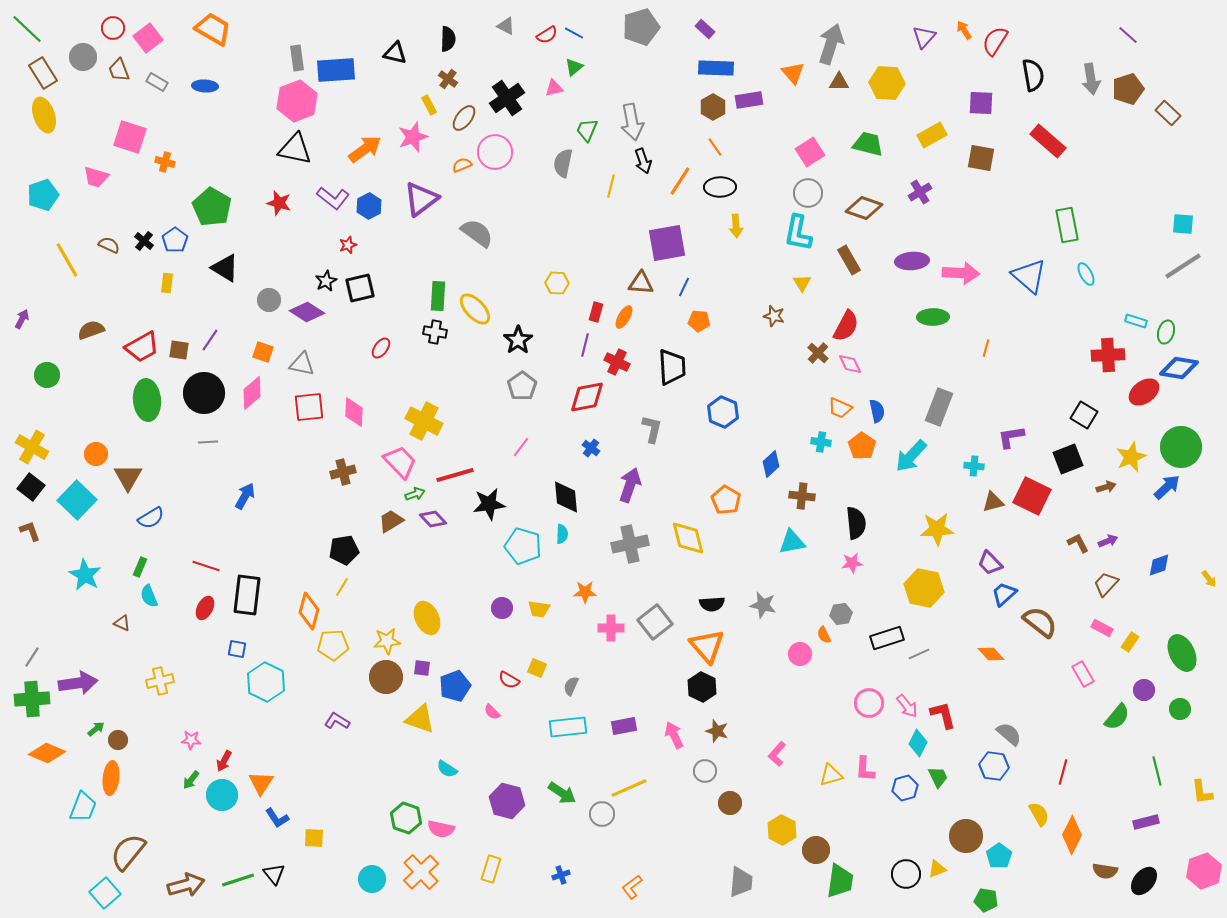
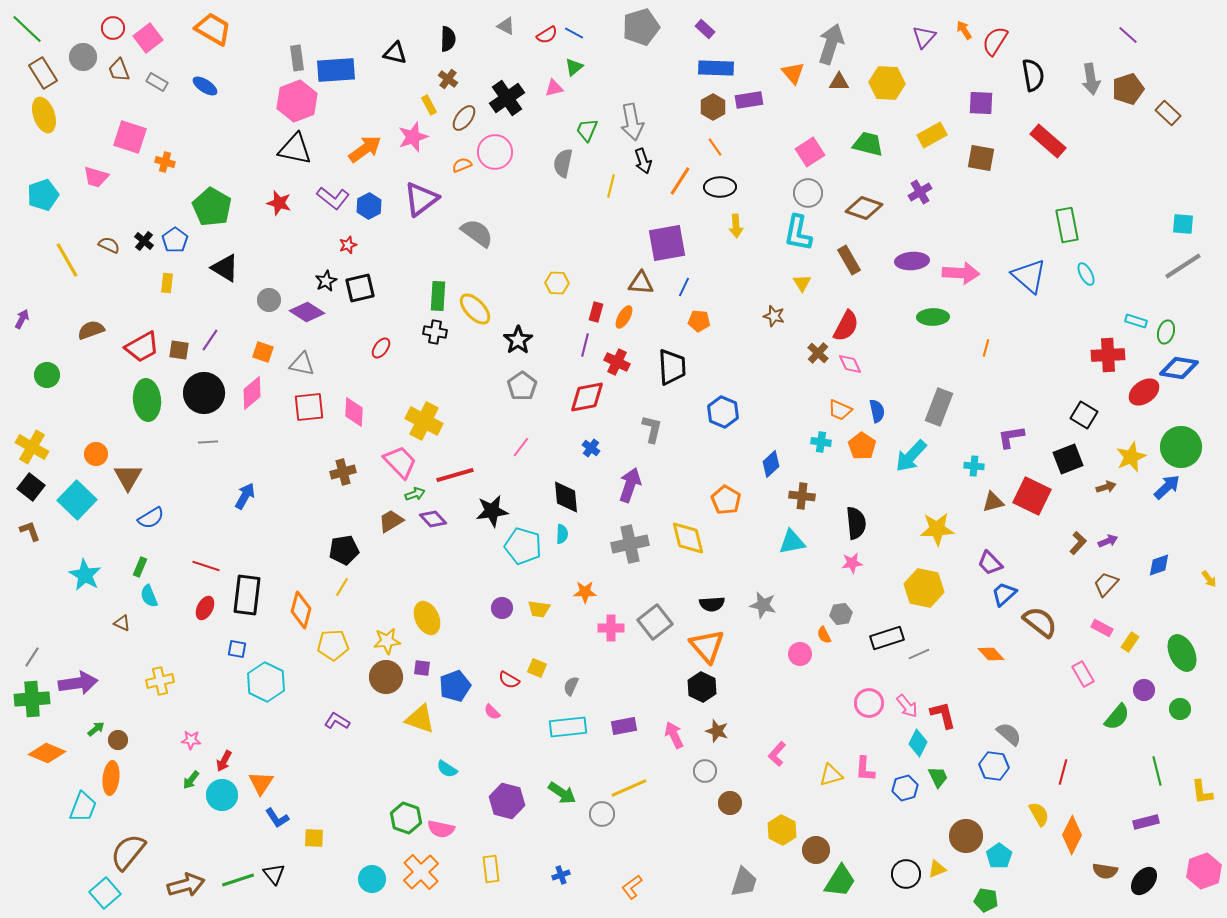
blue ellipse at (205, 86): rotated 30 degrees clockwise
orange trapezoid at (840, 408): moved 2 px down
black star at (489, 504): moved 3 px right, 7 px down
brown L-shape at (1078, 543): rotated 70 degrees clockwise
orange diamond at (309, 611): moved 8 px left, 1 px up
yellow rectangle at (491, 869): rotated 24 degrees counterclockwise
green trapezoid at (840, 881): rotated 24 degrees clockwise
gray trapezoid at (741, 882): moved 3 px right; rotated 12 degrees clockwise
